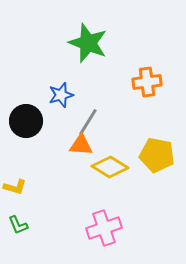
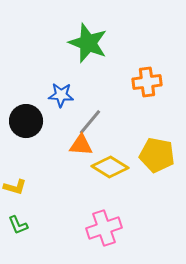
blue star: rotated 20 degrees clockwise
gray line: moved 2 px right; rotated 8 degrees clockwise
